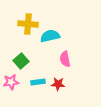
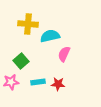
pink semicircle: moved 1 px left, 5 px up; rotated 35 degrees clockwise
